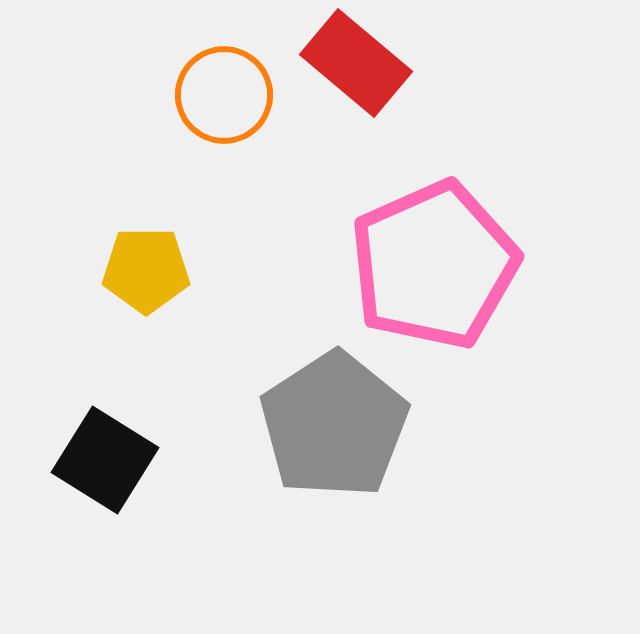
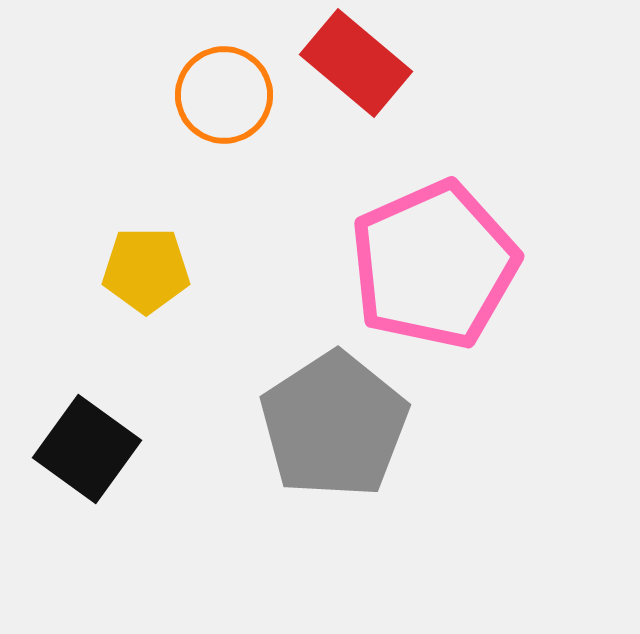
black square: moved 18 px left, 11 px up; rotated 4 degrees clockwise
